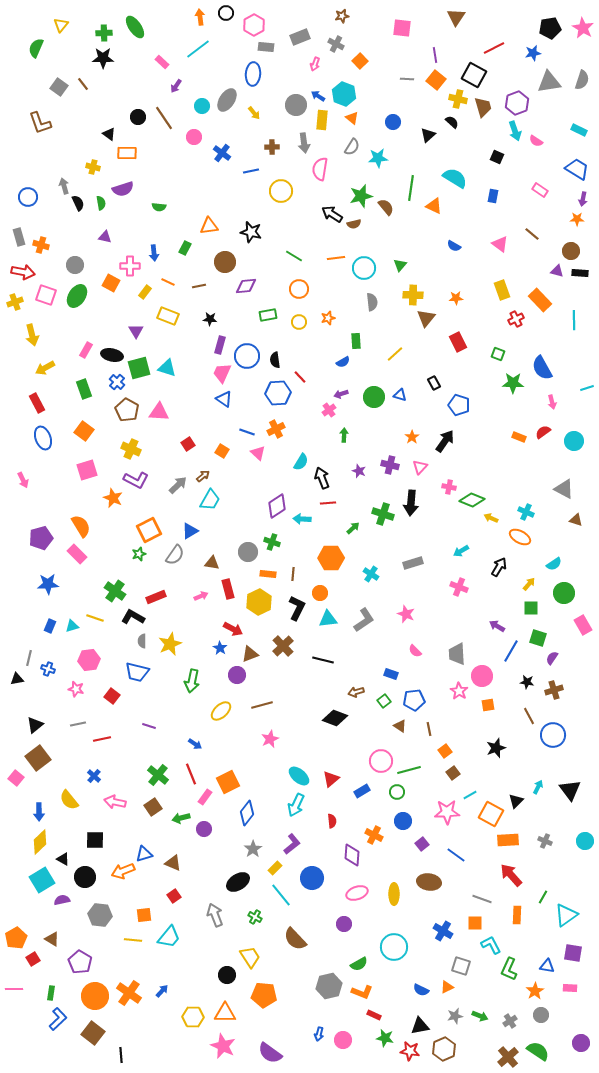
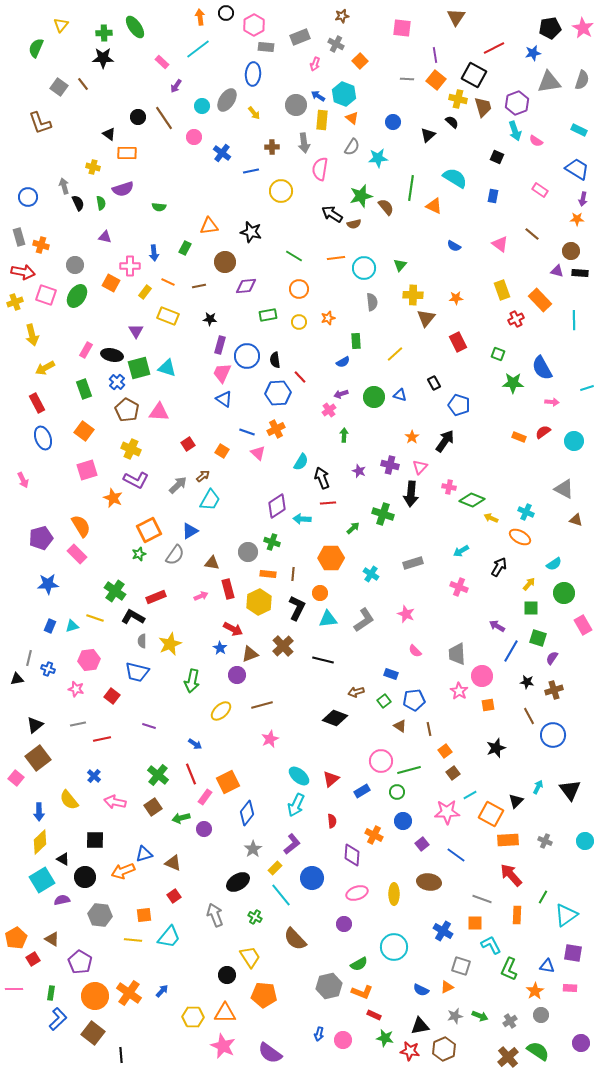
pink arrow at (552, 402): rotated 72 degrees counterclockwise
black arrow at (411, 503): moved 9 px up
